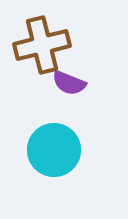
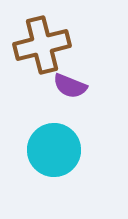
purple semicircle: moved 1 px right, 3 px down
